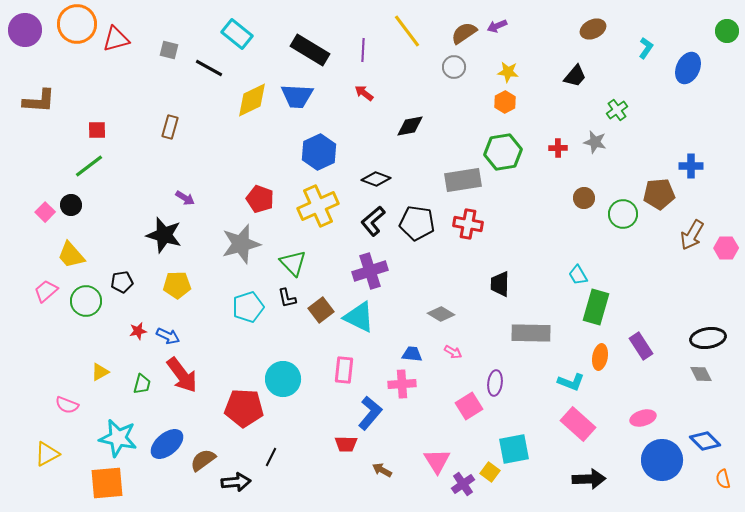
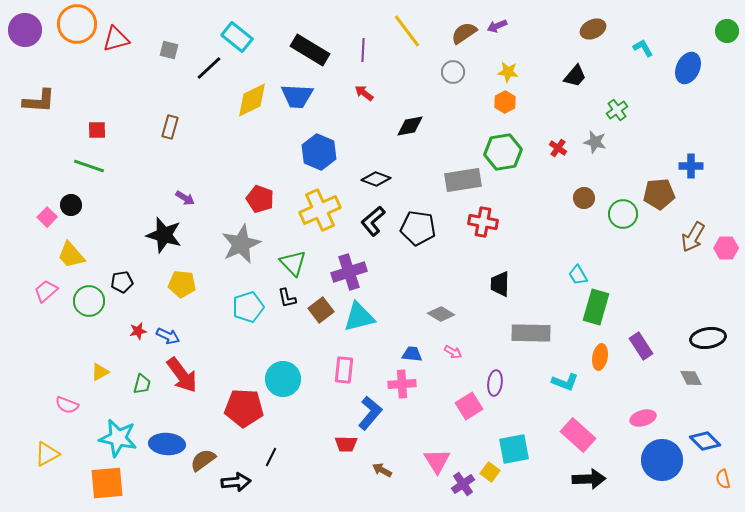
cyan rectangle at (237, 34): moved 3 px down
cyan L-shape at (646, 48): moved 3 px left; rotated 65 degrees counterclockwise
gray circle at (454, 67): moved 1 px left, 5 px down
black line at (209, 68): rotated 72 degrees counterclockwise
red cross at (558, 148): rotated 36 degrees clockwise
blue hexagon at (319, 152): rotated 12 degrees counterclockwise
green line at (89, 166): rotated 56 degrees clockwise
yellow cross at (318, 206): moved 2 px right, 4 px down
pink square at (45, 212): moved 2 px right, 5 px down
black pentagon at (417, 223): moved 1 px right, 5 px down
red cross at (468, 224): moved 15 px right, 2 px up
brown arrow at (692, 235): moved 1 px right, 2 px down
gray star at (241, 244): rotated 9 degrees counterclockwise
purple cross at (370, 271): moved 21 px left, 1 px down
yellow pentagon at (177, 285): moved 5 px right, 1 px up; rotated 8 degrees clockwise
green circle at (86, 301): moved 3 px right
cyan triangle at (359, 317): rotated 40 degrees counterclockwise
gray diamond at (701, 374): moved 10 px left, 4 px down
cyan L-shape at (571, 382): moved 6 px left
pink rectangle at (578, 424): moved 11 px down
blue ellipse at (167, 444): rotated 44 degrees clockwise
